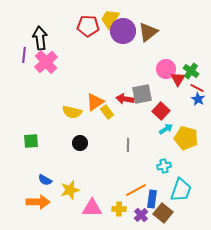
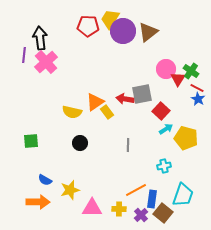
cyan trapezoid: moved 2 px right, 5 px down
